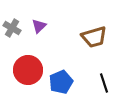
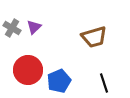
purple triangle: moved 5 px left, 1 px down
blue pentagon: moved 2 px left, 1 px up
